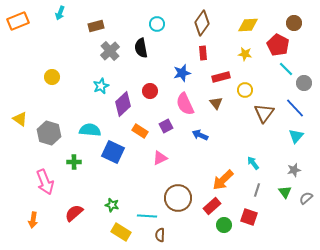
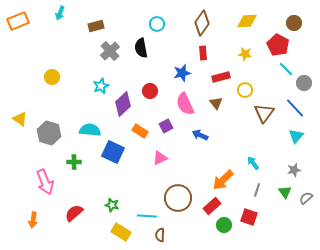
yellow diamond at (248, 25): moved 1 px left, 4 px up
